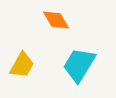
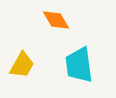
cyan trapezoid: rotated 39 degrees counterclockwise
